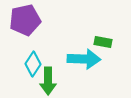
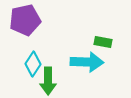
cyan arrow: moved 3 px right, 3 px down
